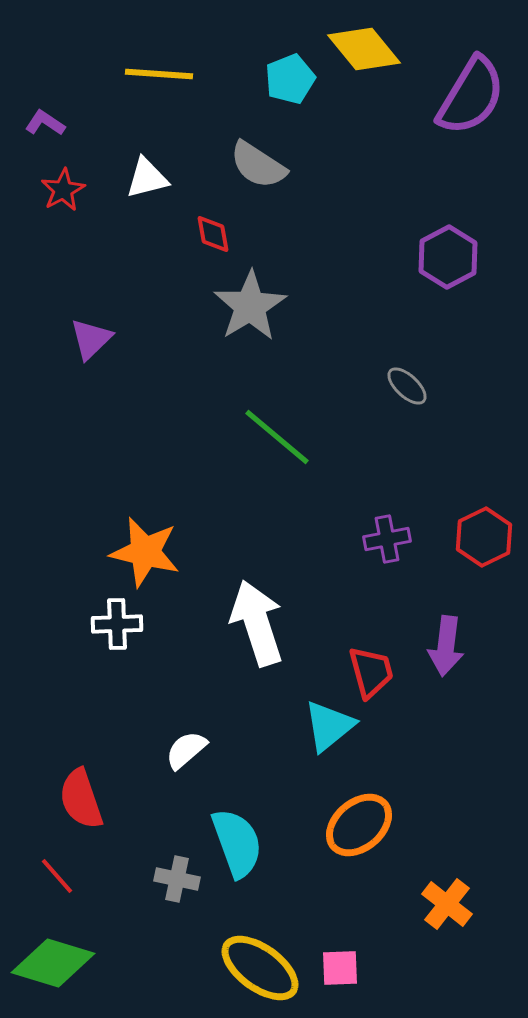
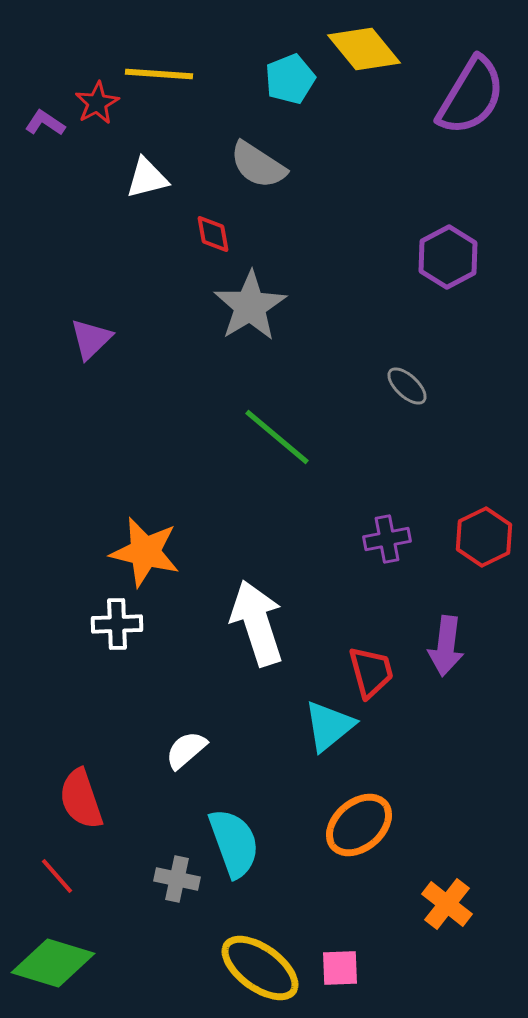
red star: moved 34 px right, 87 px up
cyan semicircle: moved 3 px left
